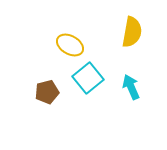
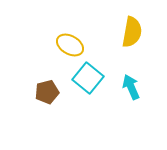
cyan square: rotated 12 degrees counterclockwise
